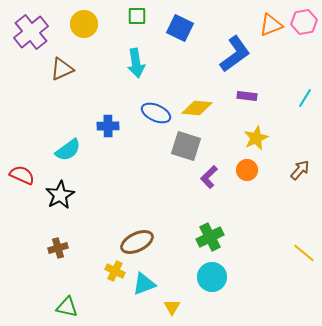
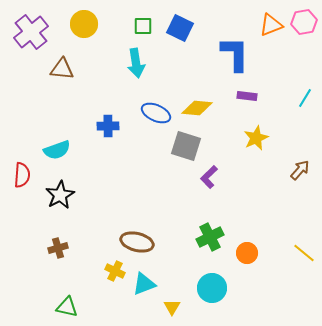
green square: moved 6 px right, 10 px down
blue L-shape: rotated 54 degrees counterclockwise
brown triangle: rotated 30 degrees clockwise
cyan semicircle: moved 11 px left; rotated 16 degrees clockwise
orange circle: moved 83 px down
red semicircle: rotated 70 degrees clockwise
brown ellipse: rotated 40 degrees clockwise
cyan circle: moved 11 px down
